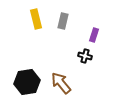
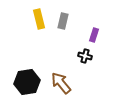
yellow rectangle: moved 3 px right
